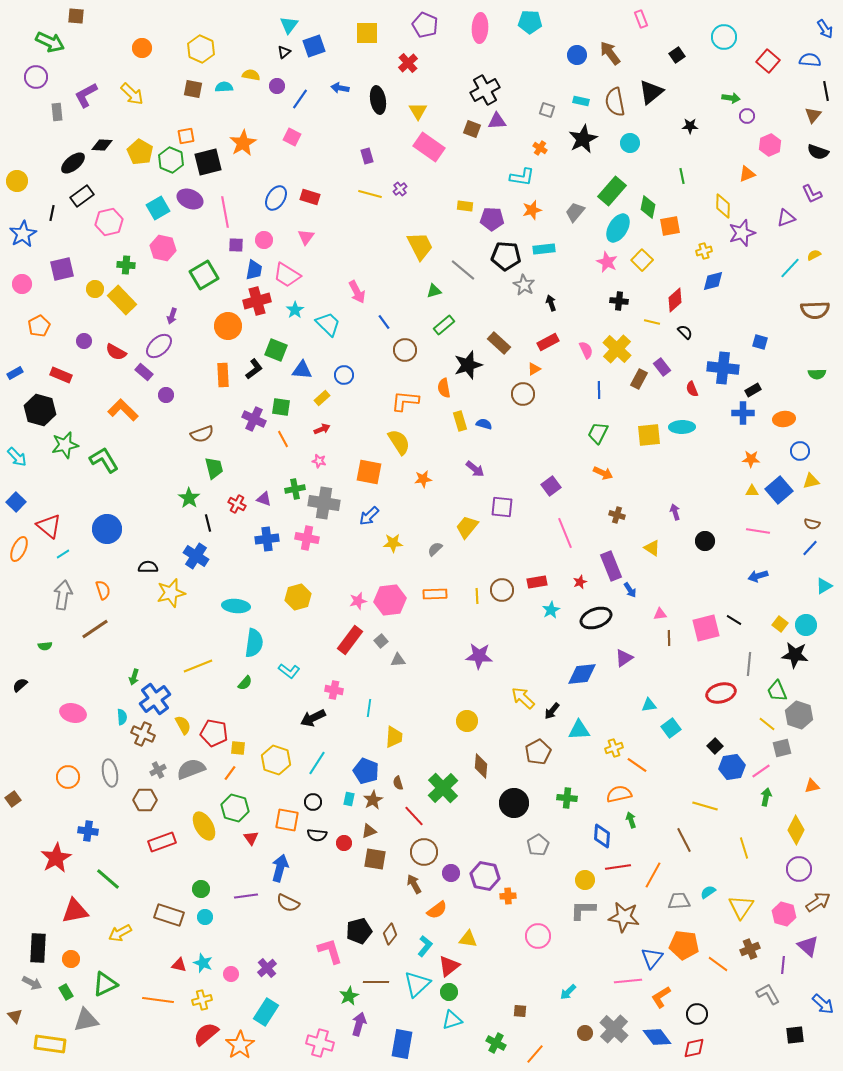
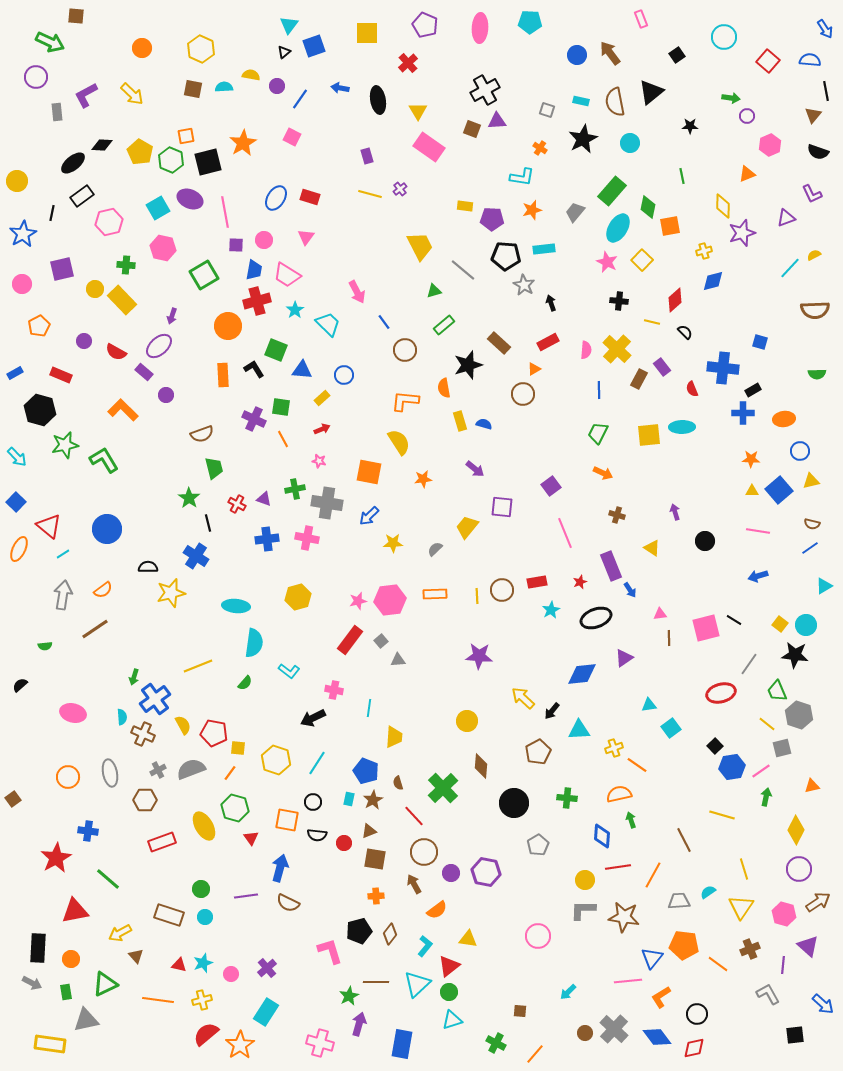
pink semicircle at (586, 350): rotated 30 degrees clockwise
black L-shape at (254, 369): rotated 85 degrees counterclockwise
gray cross at (324, 503): moved 3 px right
blue line at (810, 548): rotated 12 degrees clockwise
orange semicircle at (103, 590): rotated 72 degrees clockwise
gray line at (749, 664): rotated 30 degrees clockwise
yellow line at (705, 806): moved 17 px right, 9 px down
yellow line at (744, 848): moved 21 px down
purple hexagon at (485, 876): moved 1 px right, 4 px up
orange cross at (508, 896): moved 132 px left
cyan star at (203, 963): rotated 30 degrees clockwise
green rectangle at (66, 992): rotated 21 degrees clockwise
brown triangle at (15, 1016): moved 121 px right, 60 px up
